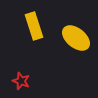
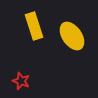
yellow ellipse: moved 4 px left, 2 px up; rotated 16 degrees clockwise
